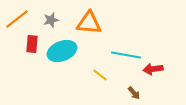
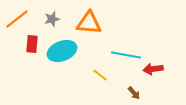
gray star: moved 1 px right, 1 px up
